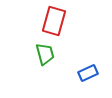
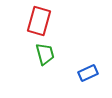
red rectangle: moved 15 px left
